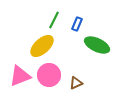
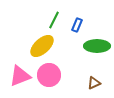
blue rectangle: moved 1 px down
green ellipse: moved 1 px down; rotated 25 degrees counterclockwise
brown triangle: moved 18 px right
